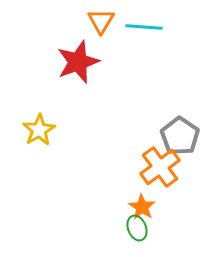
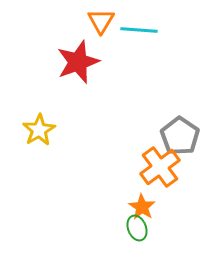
cyan line: moved 5 px left, 3 px down
